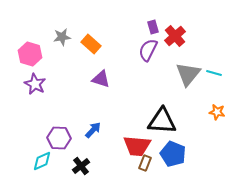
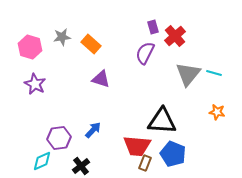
purple semicircle: moved 3 px left, 3 px down
pink hexagon: moved 7 px up
purple hexagon: rotated 10 degrees counterclockwise
